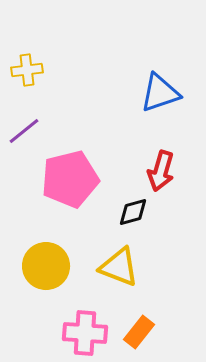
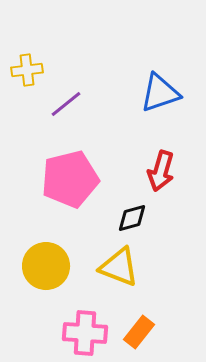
purple line: moved 42 px right, 27 px up
black diamond: moved 1 px left, 6 px down
